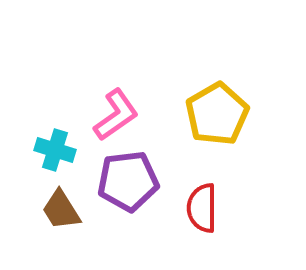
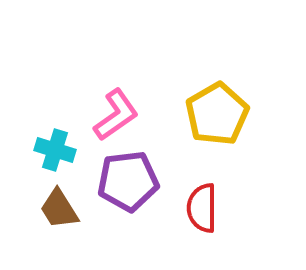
brown trapezoid: moved 2 px left, 1 px up
